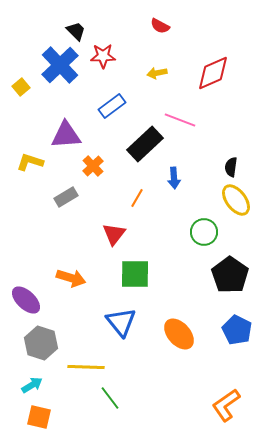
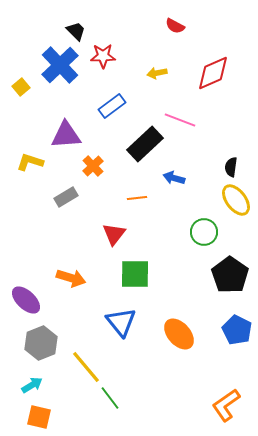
red semicircle: moved 15 px right
blue arrow: rotated 110 degrees clockwise
orange line: rotated 54 degrees clockwise
gray hexagon: rotated 20 degrees clockwise
yellow line: rotated 48 degrees clockwise
